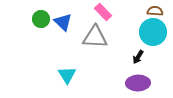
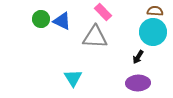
blue triangle: moved 1 px left, 1 px up; rotated 18 degrees counterclockwise
cyan triangle: moved 6 px right, 3 px down
